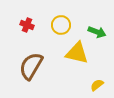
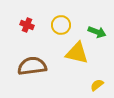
brown semicircle: moved 1 px right; rotated 52 degrees clockwise
